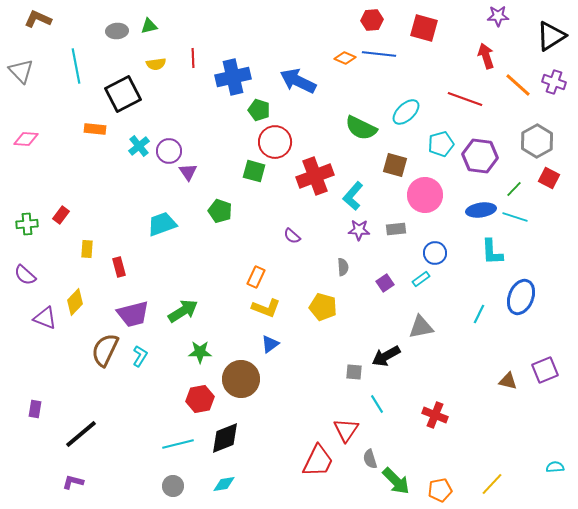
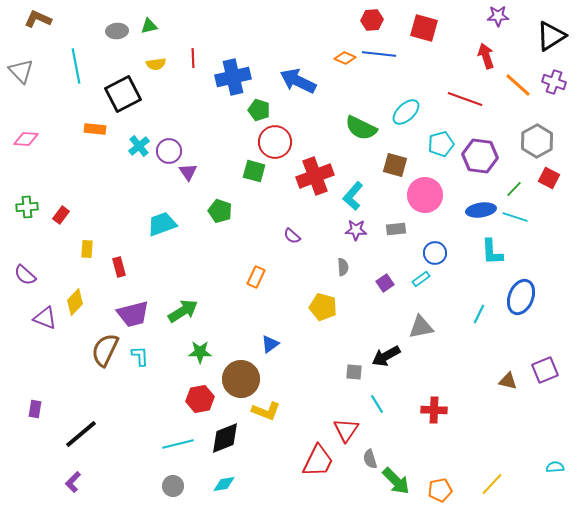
green cross at (27, 224): moved 17 px up
purple star at (359, 230): moved 3 px left
yellow L-shape at (266, 308): moved 103 px down
cyan L-shape at (140, 356): rotated 35 degrees counterclockwise
red cross at (435, 415): moved 1 px left, 5 px up; rotated 20 degrees counterclockwise
purple L-shape at (73, 482): rotated 60 degrees counterclockwise
